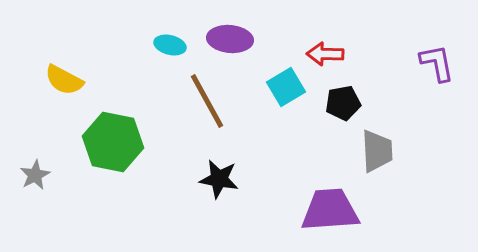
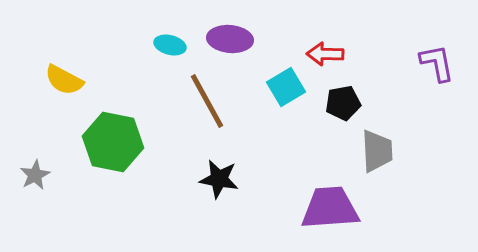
purple trapezoid: moved 2 px up
